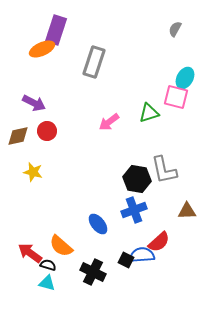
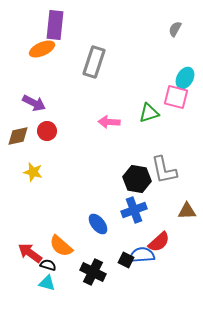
purple rectangle: moved 1 px left, 5 px up; rotated 12 degrees counterclockwise
pink arrow: rotated 40 degrees clockwise
